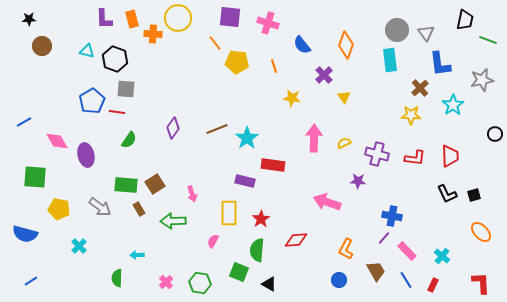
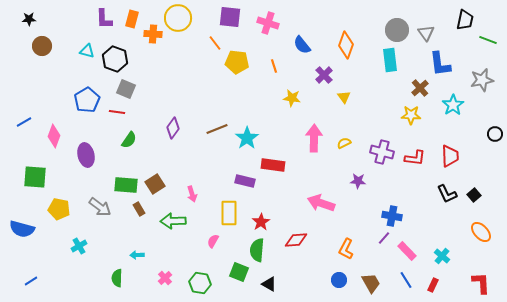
orange rectangle at (132, 19): rotated 30 degrees clockwise
gray square at (126, 89): rotated 18 degrees clockwise
blue pentagon at (92, 101): moved 5 px left, 1 px up
pink diamond at (57, 141): moved 3 px left, 5 px up; rotated 50 degrees clockwise
purple cross at (377, 154): moved 5 px right, 2 px up
black square at (474, 195): rotated 24 degrees counterclockwise
pink arrow at (327, 202): moved 6 px left, 1 px down
red star at (261, 219): moved 3 px down
blue semicircle at (25, 234): moved 3 px left, 5 px up
cyan cross at (79, 246): rotated 14 degrees clockwise
brown trapezoid at (376, 271): moved 5 px left, 12 px down
pink cross at (166, 282): moved 1 px left, 4 px up
